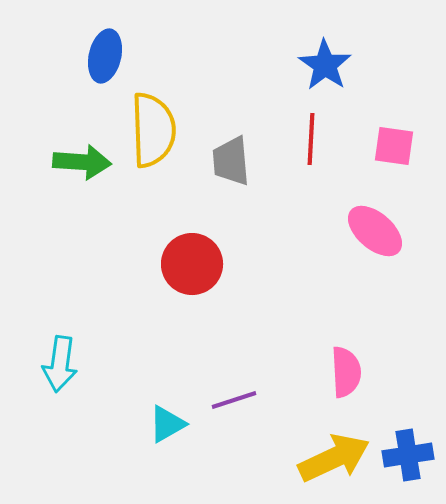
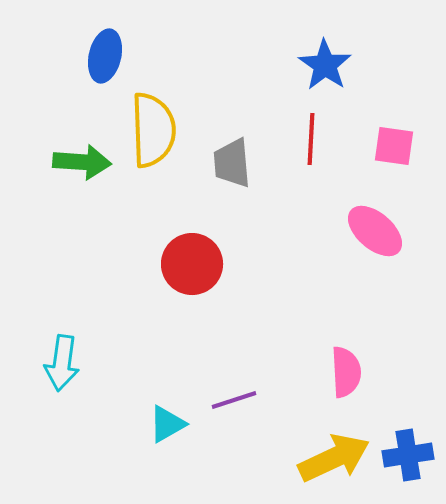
gray trapezoid: moved 1 px right, 2 px down
cyan arrow: moved 2 px right, 1 px up
